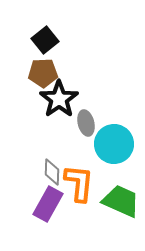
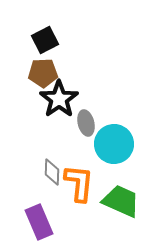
black square: rotated 12 degrees clockwise
purple rectangle: moved 9 px left, 18 px down; rotated 52 degrees counterclockwise
